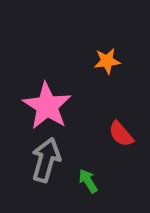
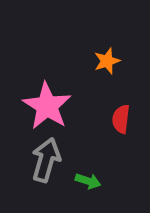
orange star: rotated 12 degrees counterclockwise
red semicircle: moved 15 px up; rotated 48 degrees clockwise
green arrow: rotated 140 degrees clockwise
